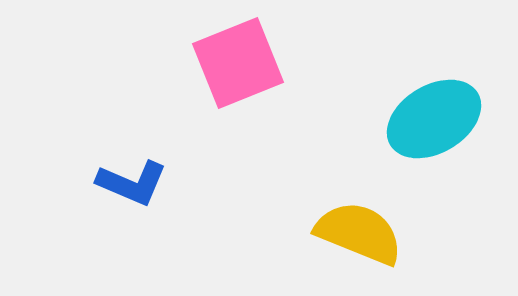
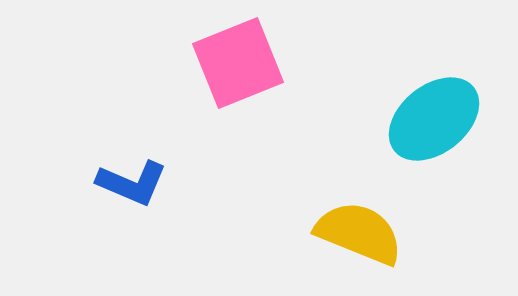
cyan ellipse: rotated 8 degrees counterclockwise
